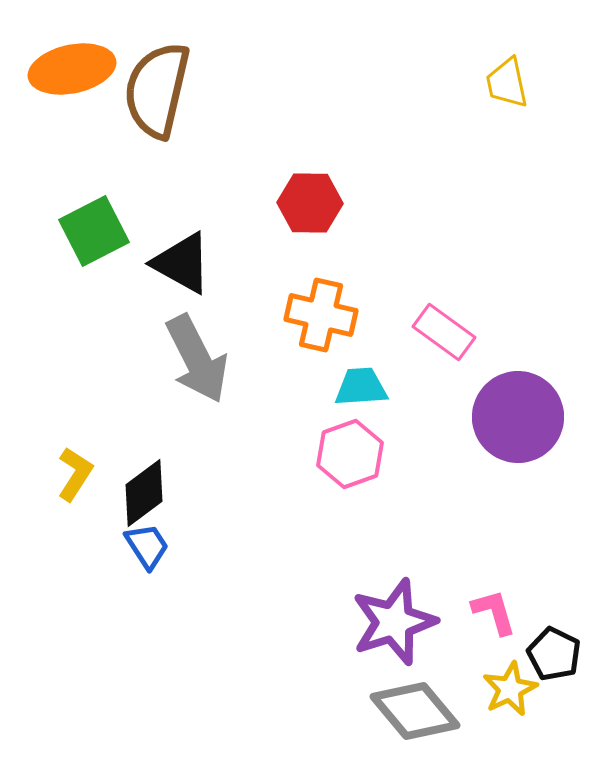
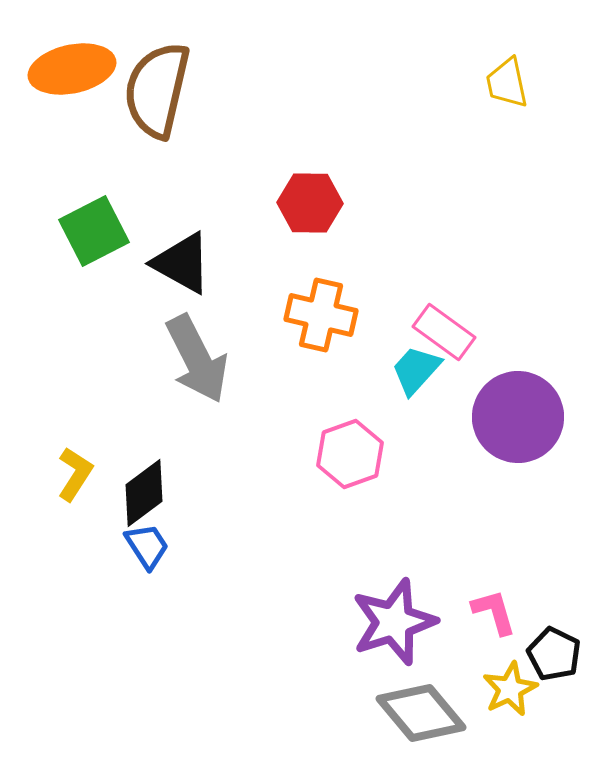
cyan trapezoid: moved 55 px right, 17 px up; rotated 44 degrees counterclockwise
gray diamond: moved 6 px right, 2 px down
